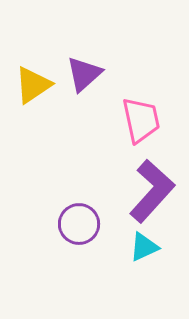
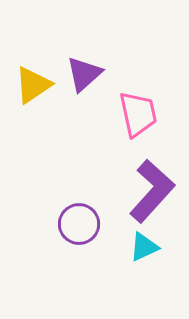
pink trapezoid: moved 3 px left, 6 px up
